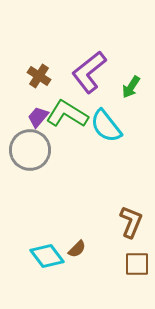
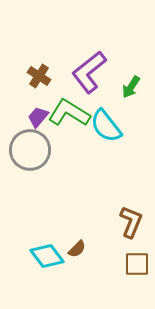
green L-shape: moved 2 px right, 1 px up
